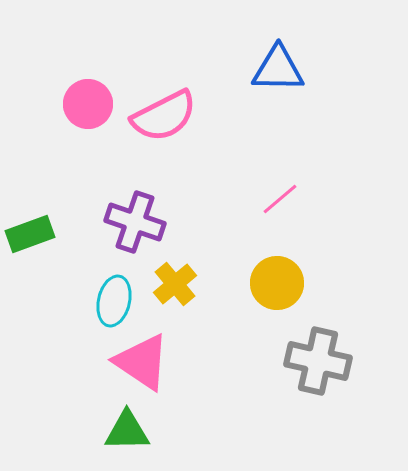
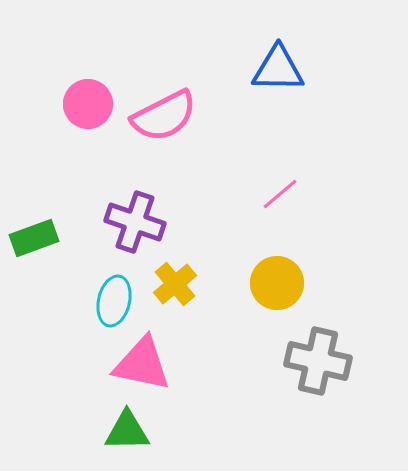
pink line: moved 5 px up
green rectangle: moved 4 px right, 4 px down
pink triangle: moved 2 px down; rotated 22 degrees counterclockwise
